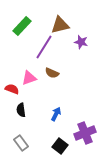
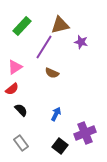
pink triangle: moved 14 px left, 11 px up; rotated 14 degrees counterclockwise
red semicircle: rotated 120 degrees clockwise
black semicircle: rotated 144 degrees clockwise
